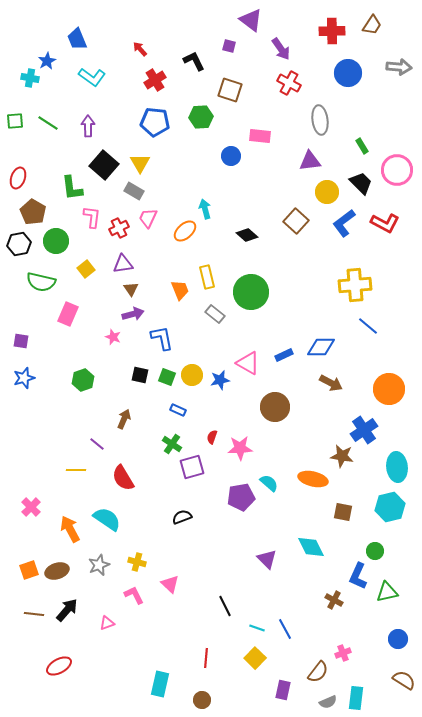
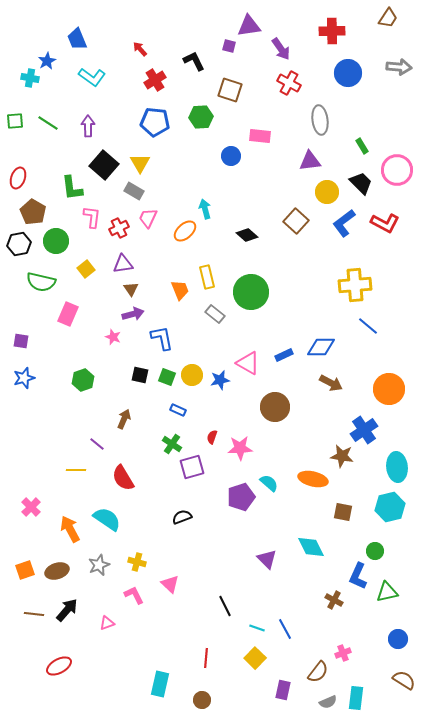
purple triangle at (251, 20): moved 2 px left, 6 px down; rotated 45 degrees counterclockwise
brown trapezoid at (372, 25): moved 16 px right, 7 px up
purple pentagon at (241, 497): rotated 8 degrees counterclockwise
orange square at (29, 570): moved 4 px left
